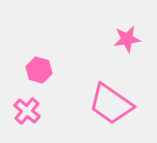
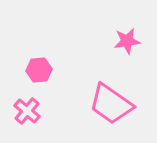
pink star: moved 2 px down
pink hexagon: rotated 20 degrees counterclockwise
